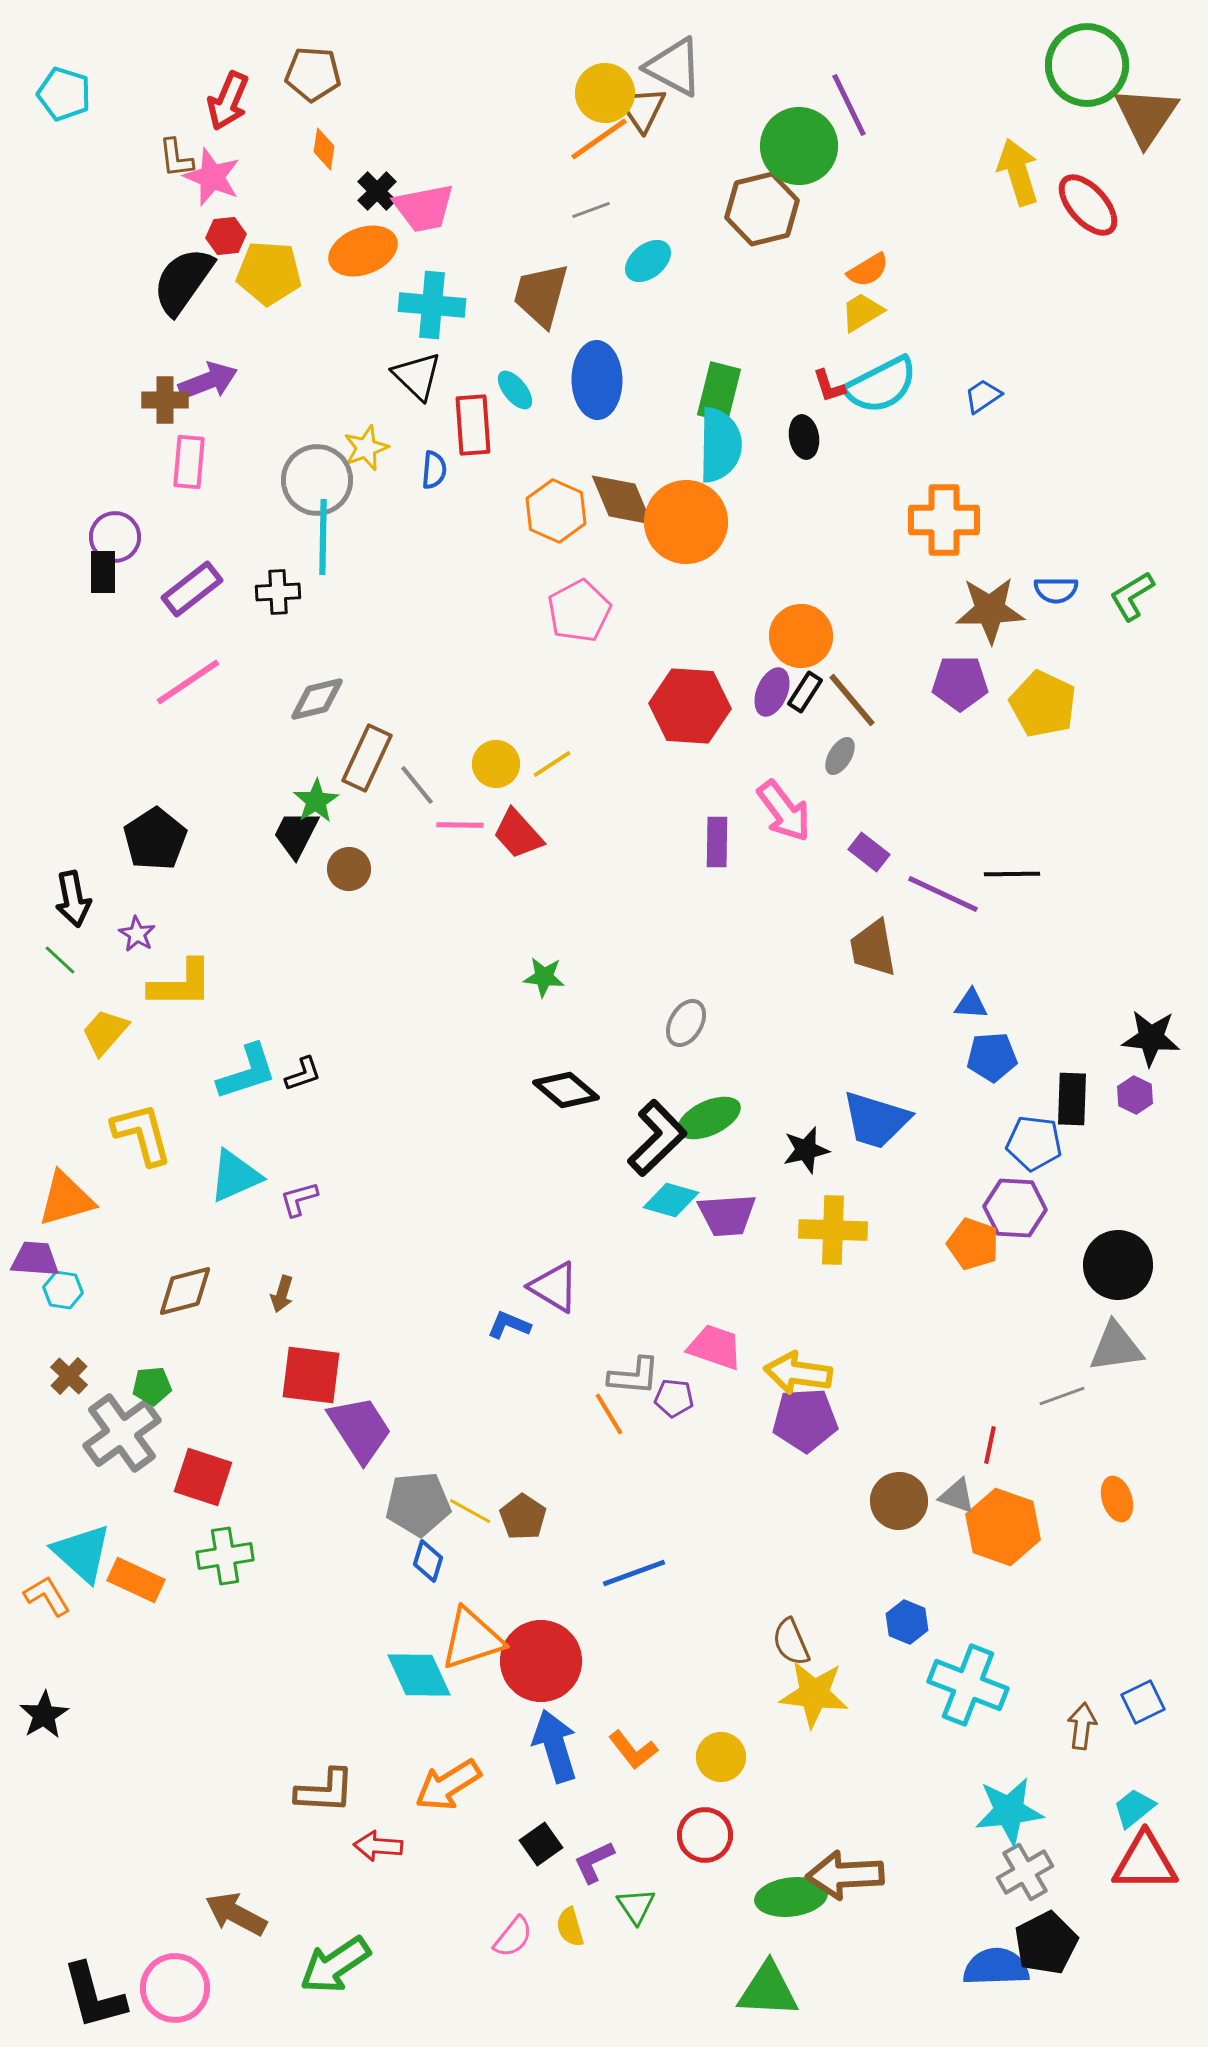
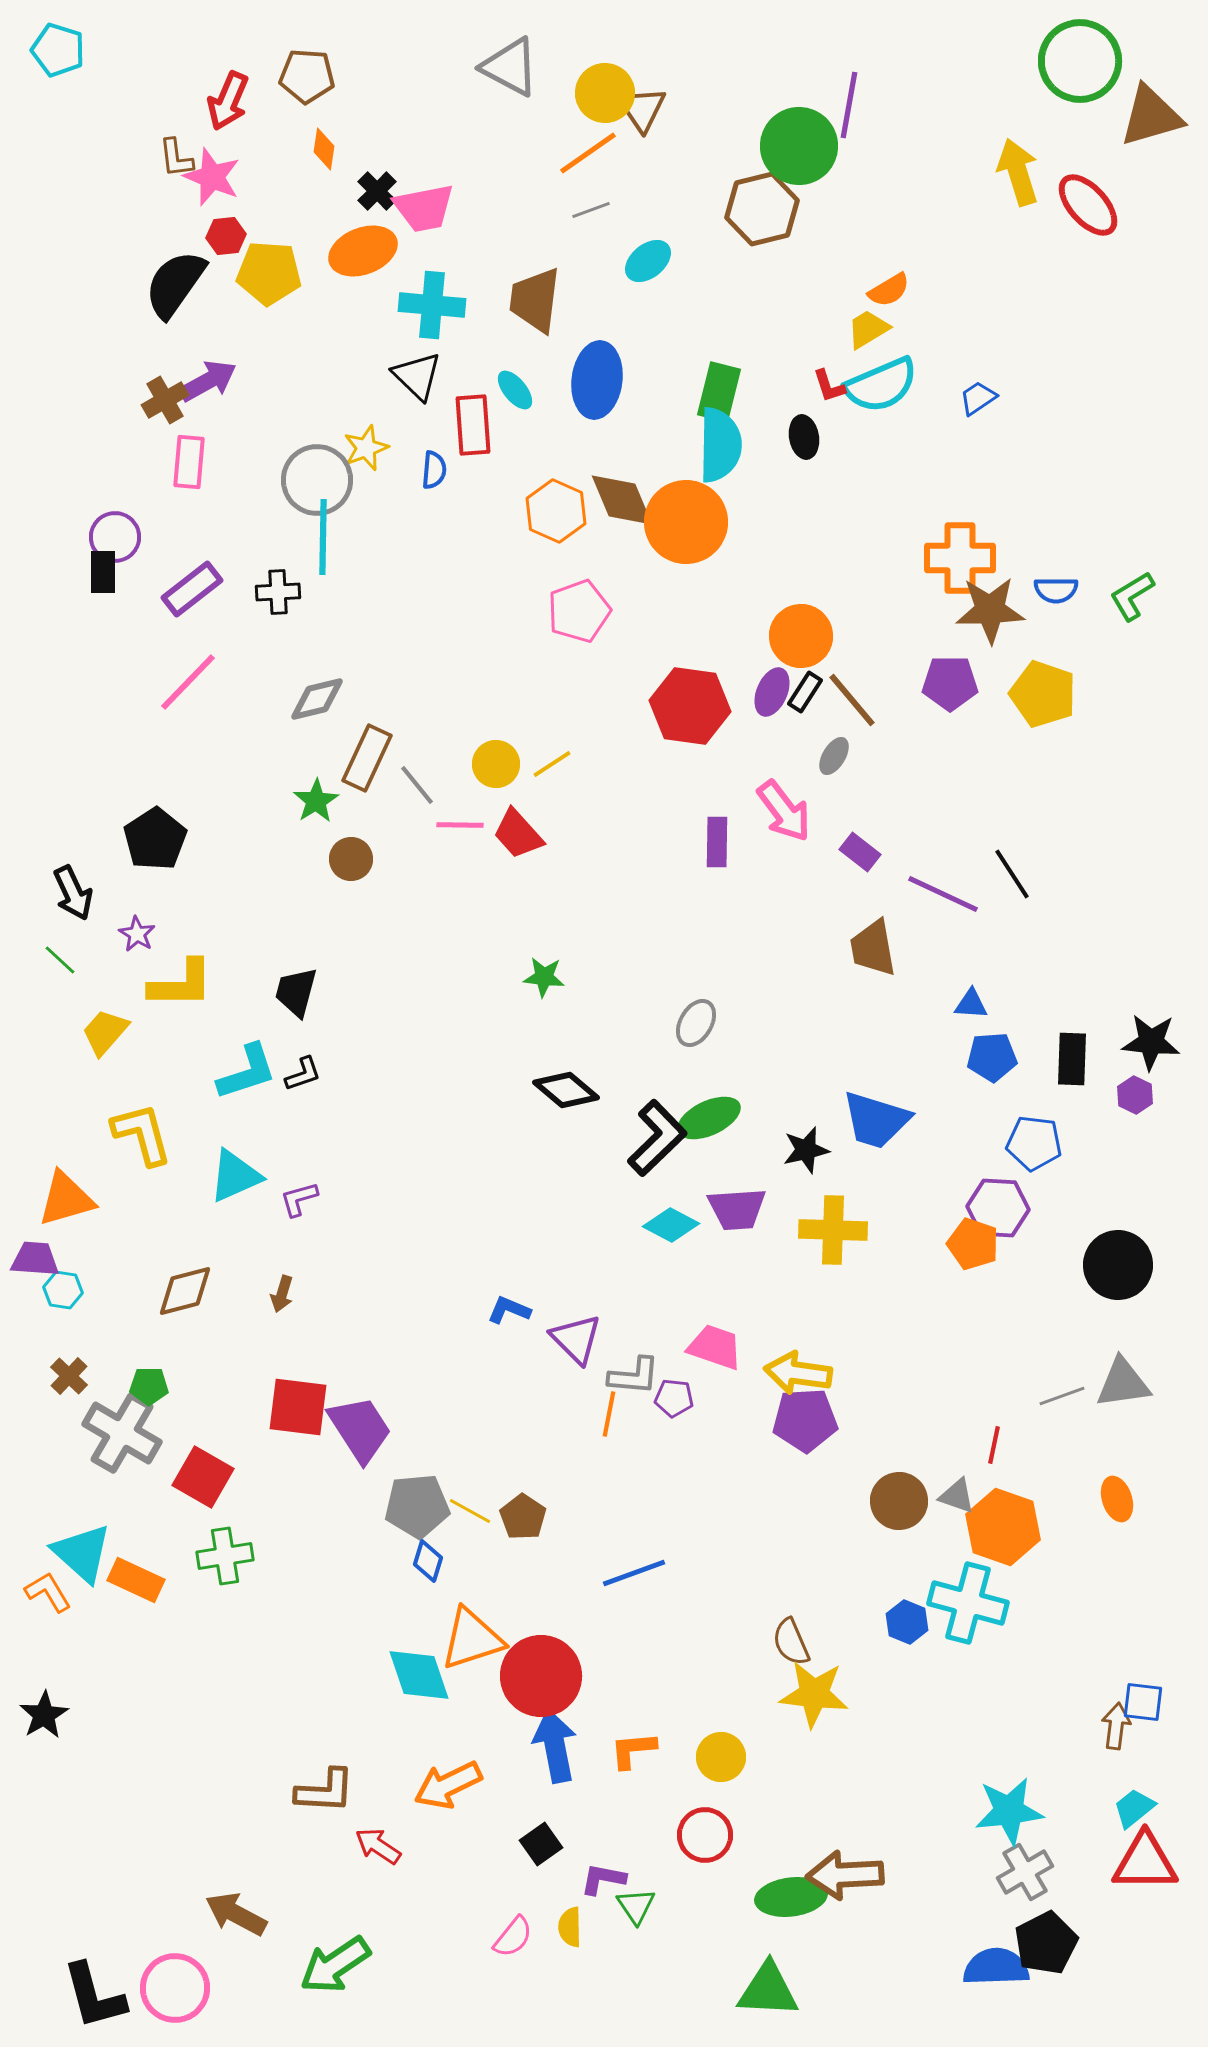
green circle at (1087, 65): moved 7 px left, 4 px up
gray triangle at (674, 67): moved 164 px left
brown pentagon at (313, 74): moved 6 px left, 2 px down
cyan pentagon at (64, 94): moved 6 px left, 44 px up
purple line at (849, 105): rotated 36 degrees clockwise
brown triangle at (1146, 116): moved 5 px right; rotated 40 degrees clockwise
orange line at (599, 139): moved 11 px left, 14 px down
orange semicircle at (868, 270): moved 21 px right, 20 px down
black semicircle at (183, 281): moved 8 px left, 3 px down
brown trapezoid at (541, 295): moved 6 px left, 5 px down; rotated 8 degrees counterclockwise
yellow trapezoid at (862, 312): moved 6 px right, 17 px down
blue ellipse at (597, 380): rotated 8 degrees clockwise
purple arrow at (208, 381): rotated 8 degrees counterclockwise
cyan semicircle at (881, 385): rotated 4 degrees clockwise
blue trapezoid at (983, 396): moved 5 px left, 2 px down
brown cross at (165, 400): rotated 30 degrees counterclockwise
orange cross at (944, 520): moved 16 px right, 38 px down
pink pentagon at (579, 611): rotated 8 degrees clockwise
pink line at (188, 682): rotated 12 degrees counterclockwise
purple pentagon at (960, 683): moved 10 px left
yellow pentagon at (1043, 704): moved 10 px up; rotated 6 degrees counterclockwise
red hexagon at (690, 706): rotated 4 degrees clockwise
gray ellipse at (840, 756): moved 6 px left
black trapezoid at (296, 834): moved 158 px down; rotated 12 degrees counterclockwise
purple rectangle at (869, 852): moved 9 px left
brown circle at (349, 869): moved 2 px right, 10 px up
black line at (1012, 874): rotated 58 degrees clockwise
black arrow at (73, 899): moved 6 px up; rotated 14 degrees counterclockwise
gray ellipse at (686, 1023): moved 10 px right
black star at (1151, 1038): moved 4 px down
black rectangle at (1072, 1099): moved 40 px up
cyan diamond at (671, 1200): moved 25 px down; rotated 12 degrees clockwise
purple hexagon at (1015, 1208): moved 17 px left
purple trapezoid at (727, 1215): moved 10 px right, 6 px up
purple triangle at (554, 1287): moved 22 px right, 52 px down; rotated 14 degrees clockwise
blue L-shape at (509, 1325): moved 15 px up
gray triangle at (1116, 1347): moved 7 px right, 36 px down
red square at (311, 1375): moved 13 px left, 32 px down
green pentagon at (152, 1386): moved 3 px left; rotated 6 degrees clockwise
orange line at (609, 1414): rotated 42 degrees clockwise
gray cross at (122, 1433): rotated 24 degrees counterclockwise
red line at (990, 1445): moved 4 px right
red square at (203, 1477): rotated 12 degrees clockwise
gray pentagon at (418, 1504): moved 1 px left, 2 px down
orange L-shape at (47, 1596): moved 1 px right, 4 px up
red circle at (541, 1661): moved 15 px down
cyan diamond at (419, 1675): rotated 6 degrees clockwise
cyan cross at (968, 1685): moved 82 px up; rotated 6 degrees counterclockwise
blue square at (1143, 1702): rotated 33 degrees clockwise
brown arrow at (1082, 1726): moved 34 px right
blue arrow at (555, 1746): rotated 6 degrees clockwise
orange L-shape at (633, 1750): rotated 123 degrees clockwise
orange arrow at (448, 1785): rotated 6 degrees clockwise
red arrow at (378, 1846): rotated 30 degrees clockwise
purple L-shape at (594, 1862): moved 9 px right, 17 px down; rotated 36 degrees clockwise
yellow semicircle at (570, 1927): rotated 15 degrees clockwise
